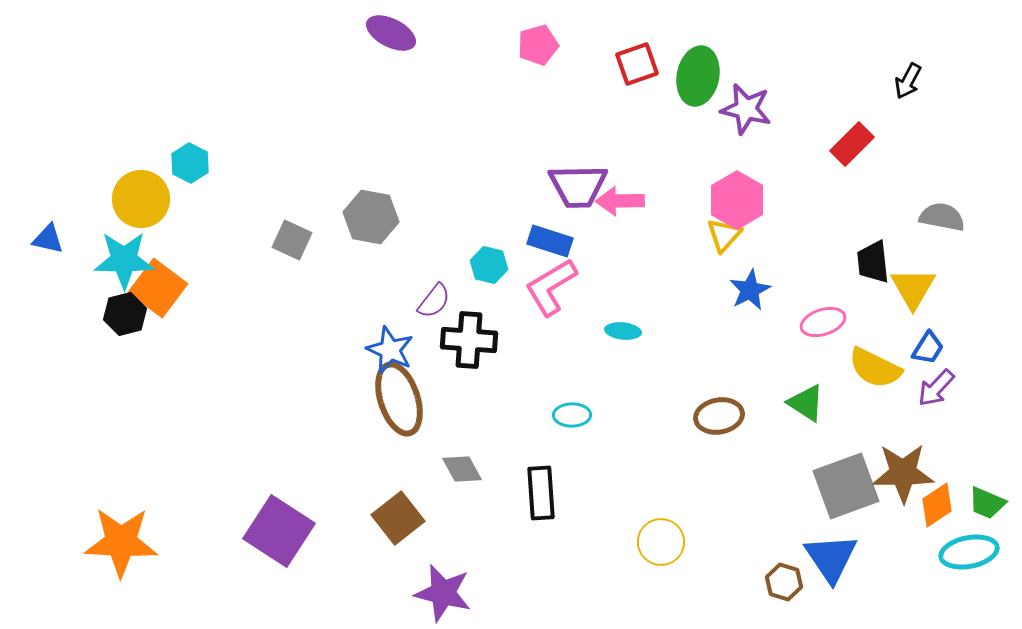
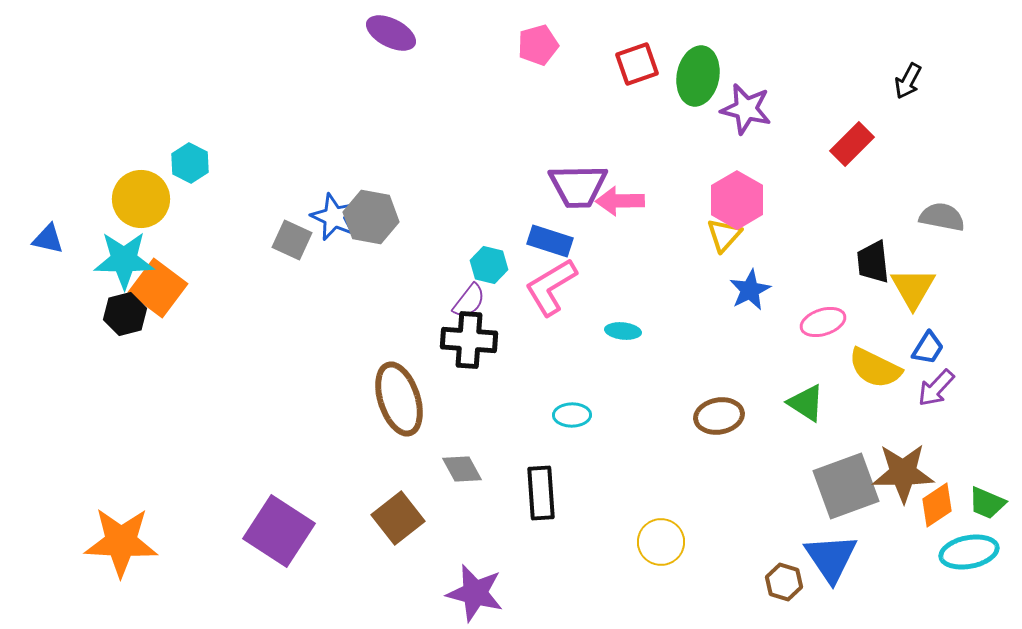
purple semicircle at (434, 301): moved 35 px right
blue star at (390, 350): moved 56 px left, 133 px up
purple star at (443, 593): moved 32 px right
